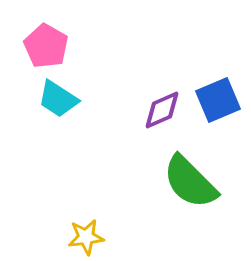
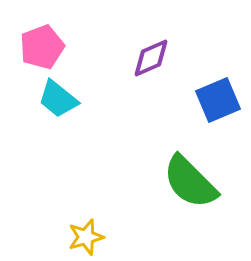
pink pentagon: moved 4 px left, 1 px down; rotated 21 degrees clockwise
cyan trapezoid: rotated 6 degrees clockwise
purple diamond: moved 11 px left, 52 px up
yellow star: rotated 9 degrees counterclockwise
